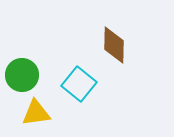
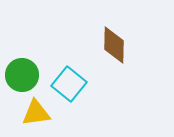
cyan square: moved 10 px left
